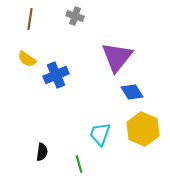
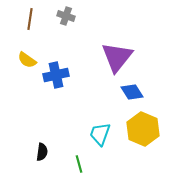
gray cross: moved 9 px left
yellow semicircle: moved 1 px down
blue cross: rotated 10 degrees clockwise
